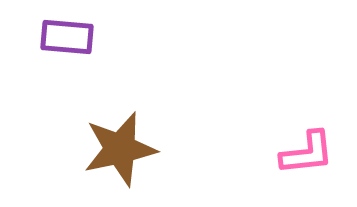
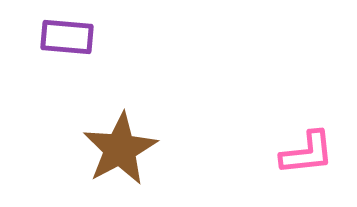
brown star: rotated 16 degrees counterclockwise
